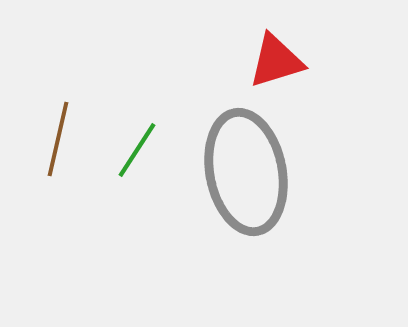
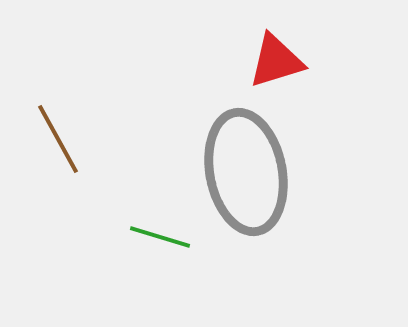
brown line: rotated 42 degrees counterclockwise
green line: moved 23 px right, 87 px down; rotated 74 degrees clockwise
